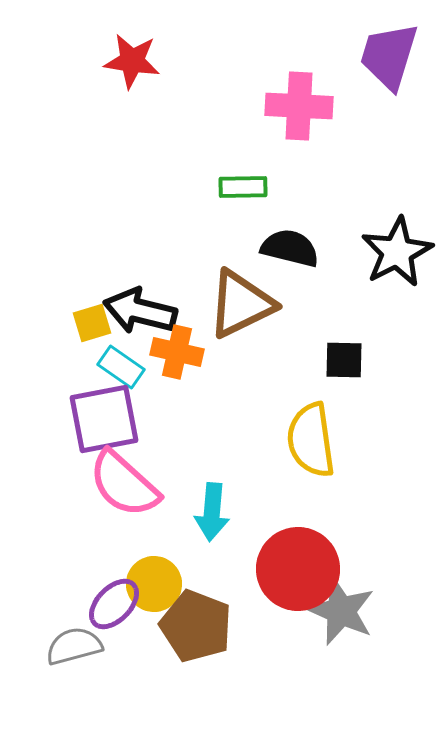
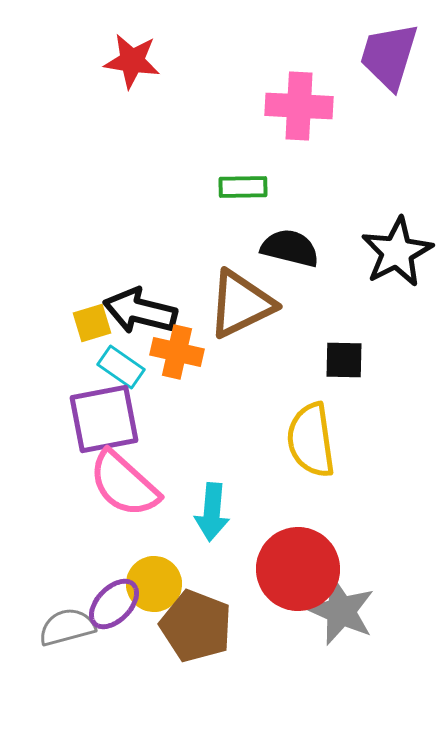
gray semicircle: moved 7 px left, 19 px up
